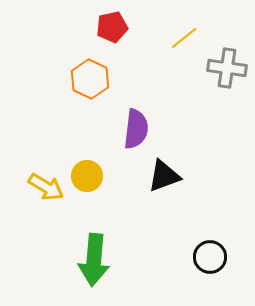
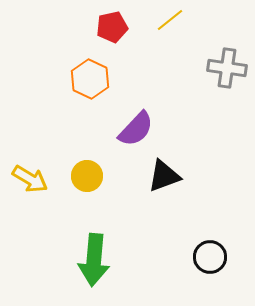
yellow line: moved 14 px left, 18 px up
purple semicircle: rotated 36 degrees clockwise
yellow arrow: moved 16 px left, 8 px up
